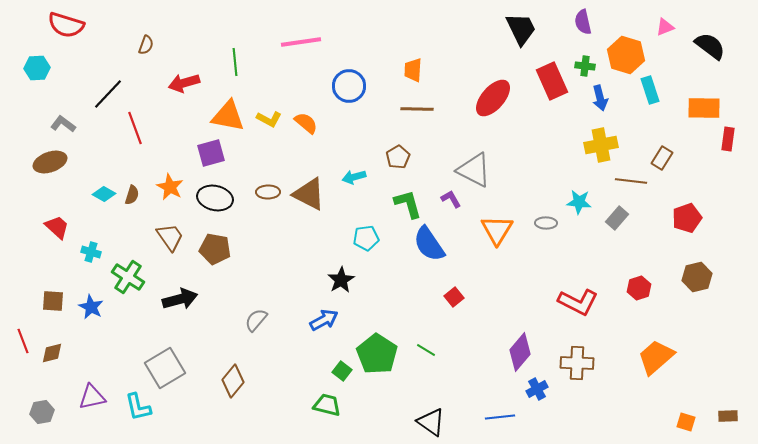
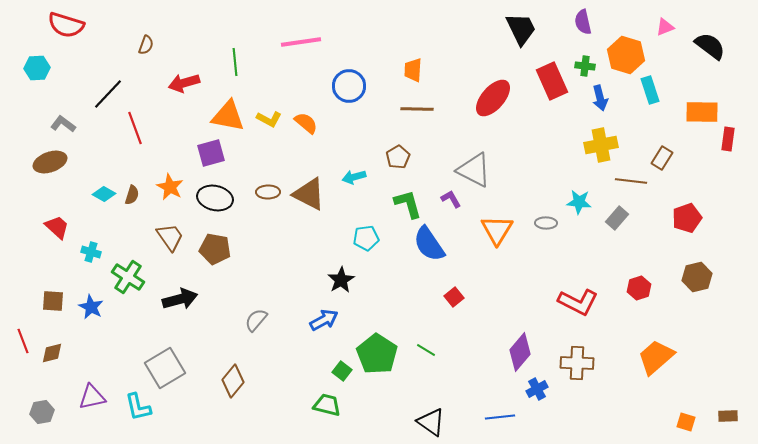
orange rectangle at (704, 108): moved 2 px left, 4 px down
